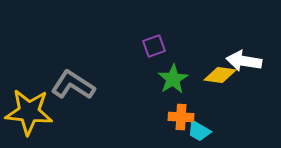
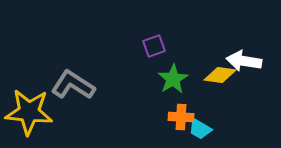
cyan trapezoid: moved 1 px right, 2 px up
